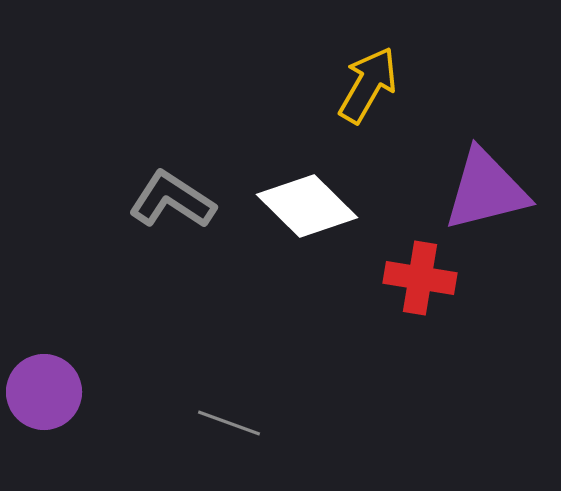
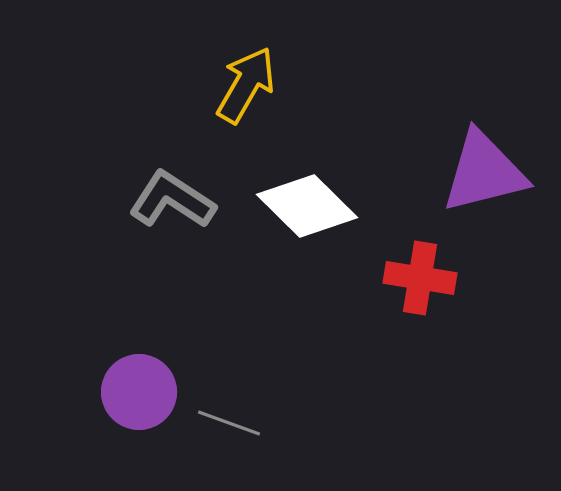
yellow arrow: moved 122 px left
purple triangle: moved 2 px left, 18 px up
purple circle: moved 95 px right
